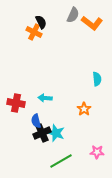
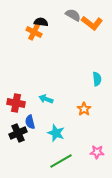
gray semicircle: rotated 84 degrees counterclockwise
black semicircle: rotated 56 degrees counterclockwise
cyan arrow: moved 1 px right, 1 px down; rotated 16 degrees clockwise
blue semicircle: moved 6 px left, 1 px down
black cross: moved 24 px left
